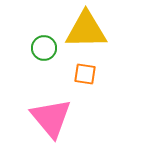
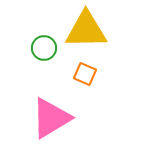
orange square: rotated 15 degrees clockwise
pink triangle: rotated 39 degrees clockwise
